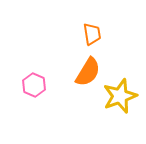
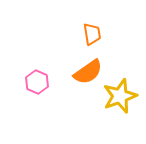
orange semicircle: rotated 24 degrees clockwise
pink hexagon: moved 3 px right, 3 px up
